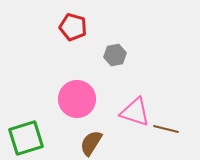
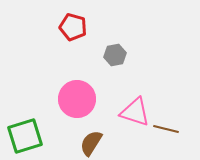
green square: moved 1 px left, 2 px up
